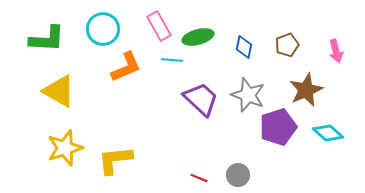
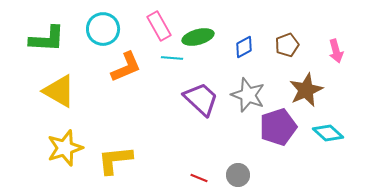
blue diamond: rotated 50 degrees clockwise
cyan line: moved 2 px up
